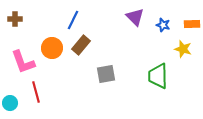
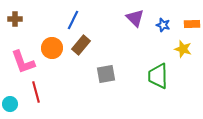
purple triangle: moved 1 px down
cyan circle: moved 1 px down
